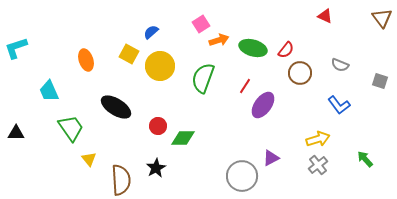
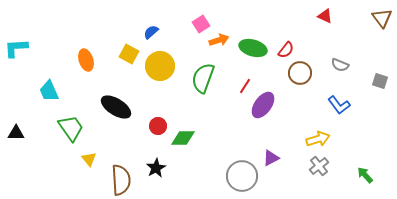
cyan L-shape: rotated 15 degrees clockwise
green arrow: moved 16 px down
gray cross: moved 1 px right, 1 px down
